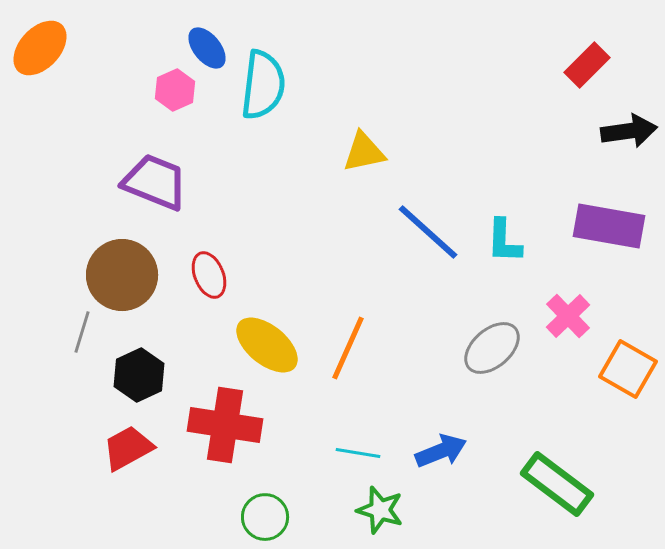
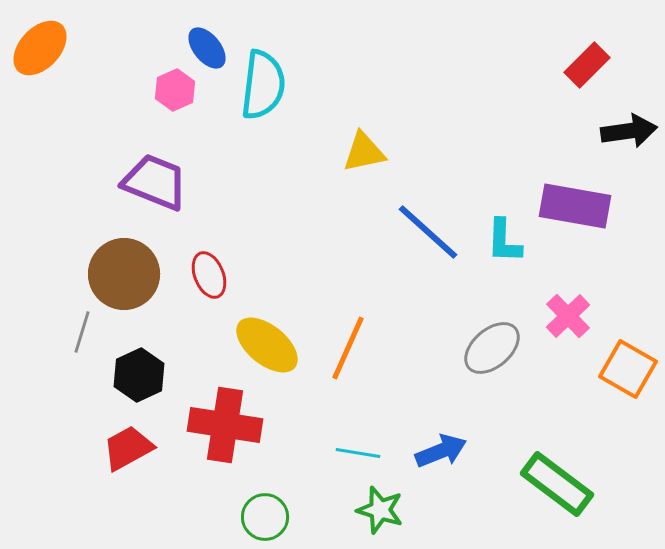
purple rectangle: moved 34 px left, 20 px up
brown circle: moved 2 px right, 1 px up
